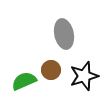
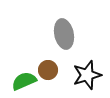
brown circle: moved 3 px left
black star: moved 3 px right, 1 px up
